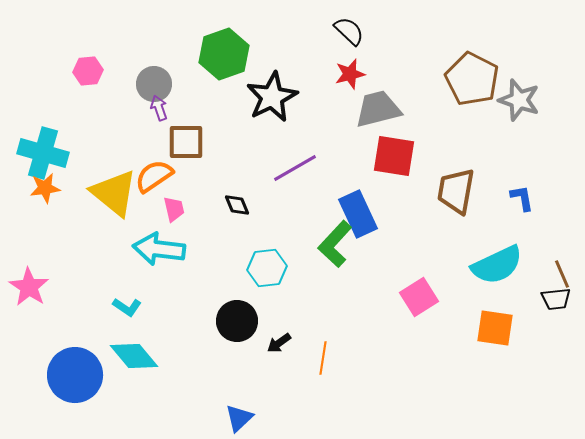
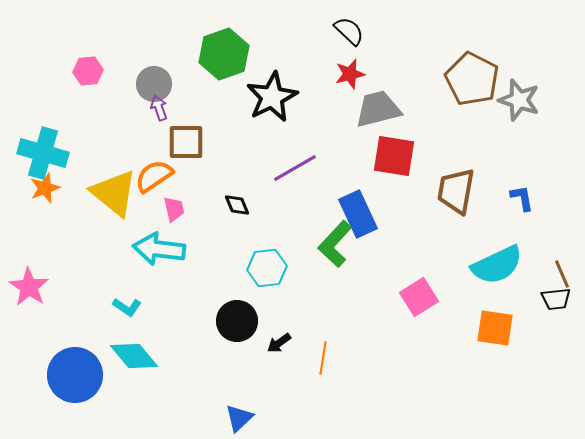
orange star: rotated 12 degrees counterclockwise
